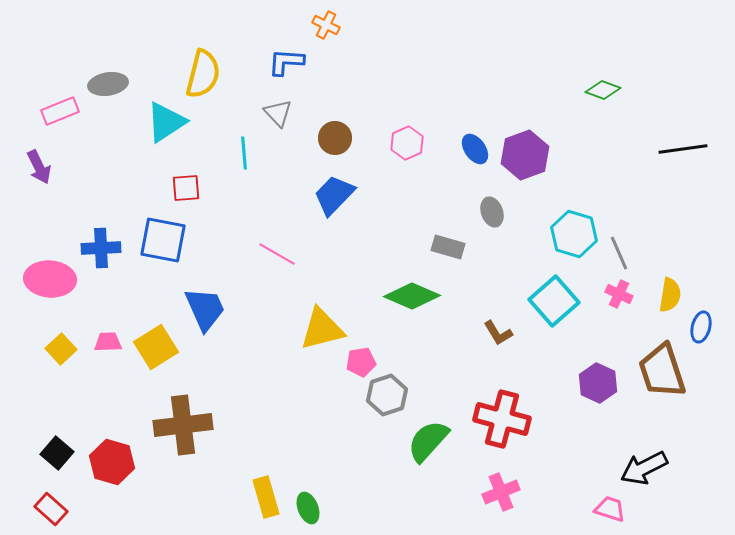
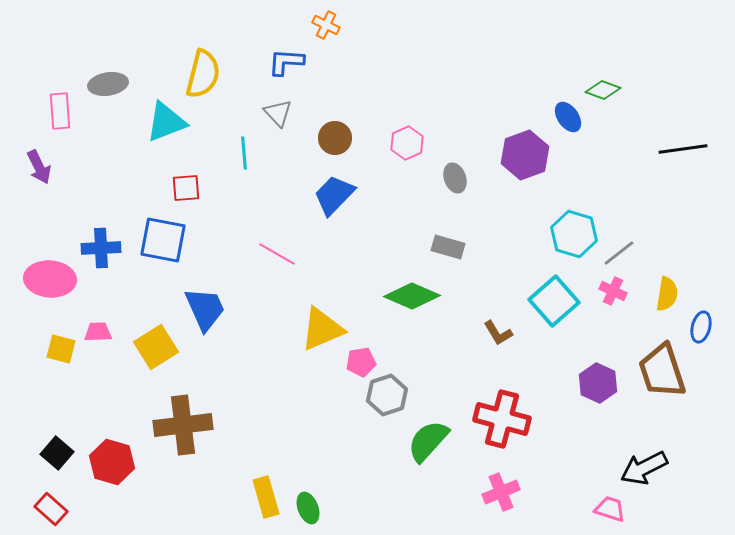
pink rectangle at (60, 111): rotated 72 degrees counterclockwise
cyan triangle at (166, 122): rotated 12 degrees clockwise
blue ellipse at (475, 149): moved 93 px right, 32 px up
gray ellipse at (492, 212): moved 37 px left, 34 px up
gray line at (619, 253): rotated 76 degrees clockwise
pink cross at (619, 294): moved 6 px left, 3 px up
yellow semicircle at (670, 295): moved 3 px left, 1 px up
yellow triangle at (322, 329): rotated 9 degrees counterclockwise
pink trapezoid at (108, 342): moved 10 px left, 10 px up
yellow square at (61, 349): rotated 32 degrees counterclockwise
